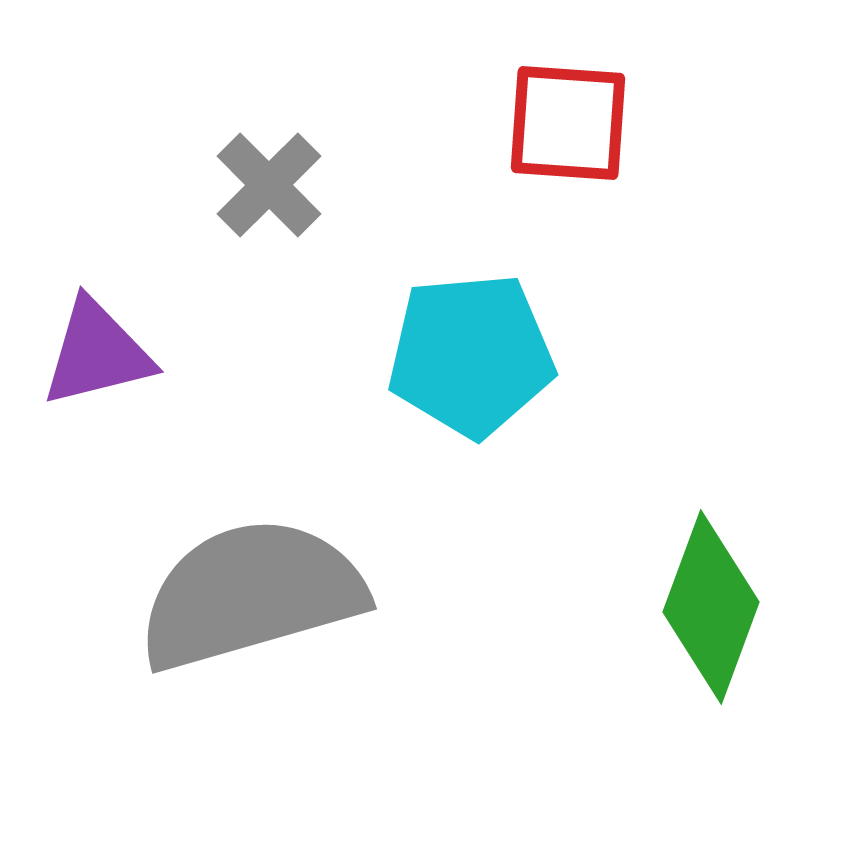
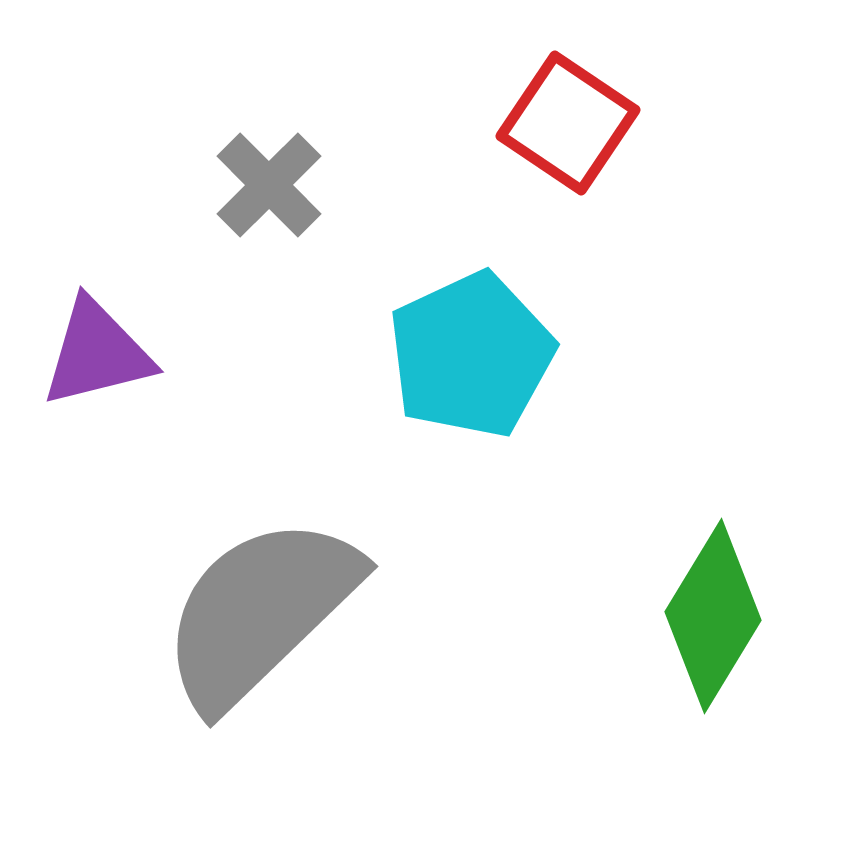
red square: rotated 30 degrees clockwise
cyan pentagon: rotated 20 degrees counterclockwise
gray semicircle: moved 9 px right, 18 px down; rotated 28 degrees counterclockwise
green diamond: moved 2 px right, 9 px down; rotated 11 degrees clockwise
